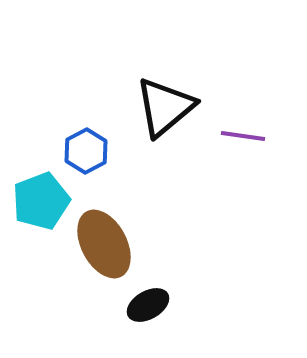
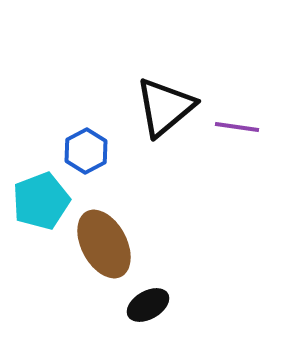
purple line: moved 6 px left, 9 px up
